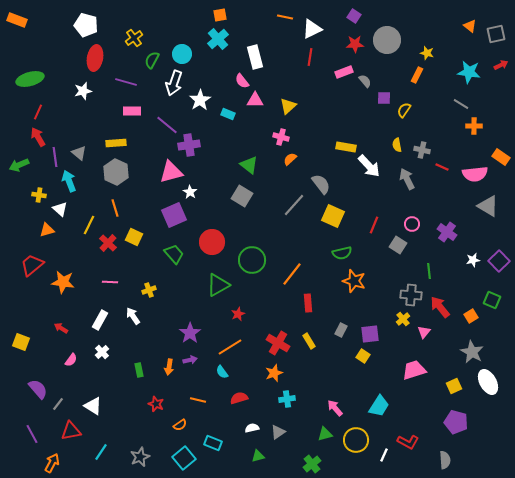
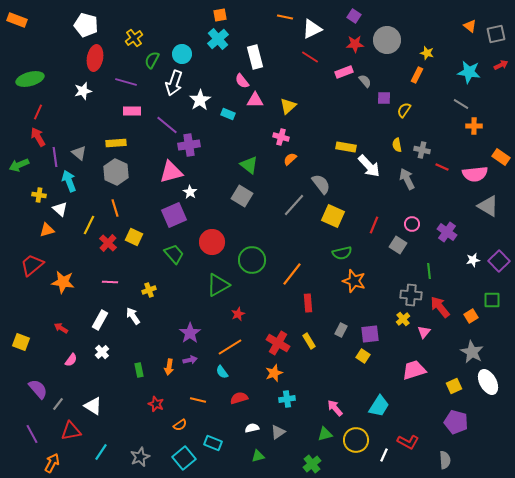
red line at (310, 57): rotated 66 degrees counterclockwise
green square at (492, 300): rotated 24 degrees counterclockwise
